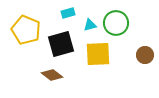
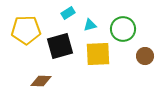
cyan rectangle: rotated 16 degrees counterclockwise
green circle: moved 7 px right, 6 px down
yellow pentagon: rotated 24 degrees counterclockwise
black square: moved 1 px left, 2 px down
brown circle: moved 1 px down
brown diamond: moved 11 px left, 6 px down; rotated 35 degrees counterclockwise
